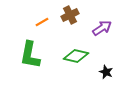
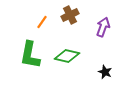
orange line: rotated 24 degrees counterclockwise
purple arrow: moved 1 px right, 1 px up; rotated 36 degrees counterclockwise
green diamond: moved 9 px left
black star: moved 1 px left
